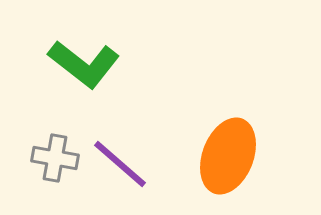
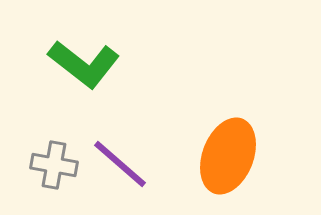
gray cross: moved 1 px left, 7 px down
